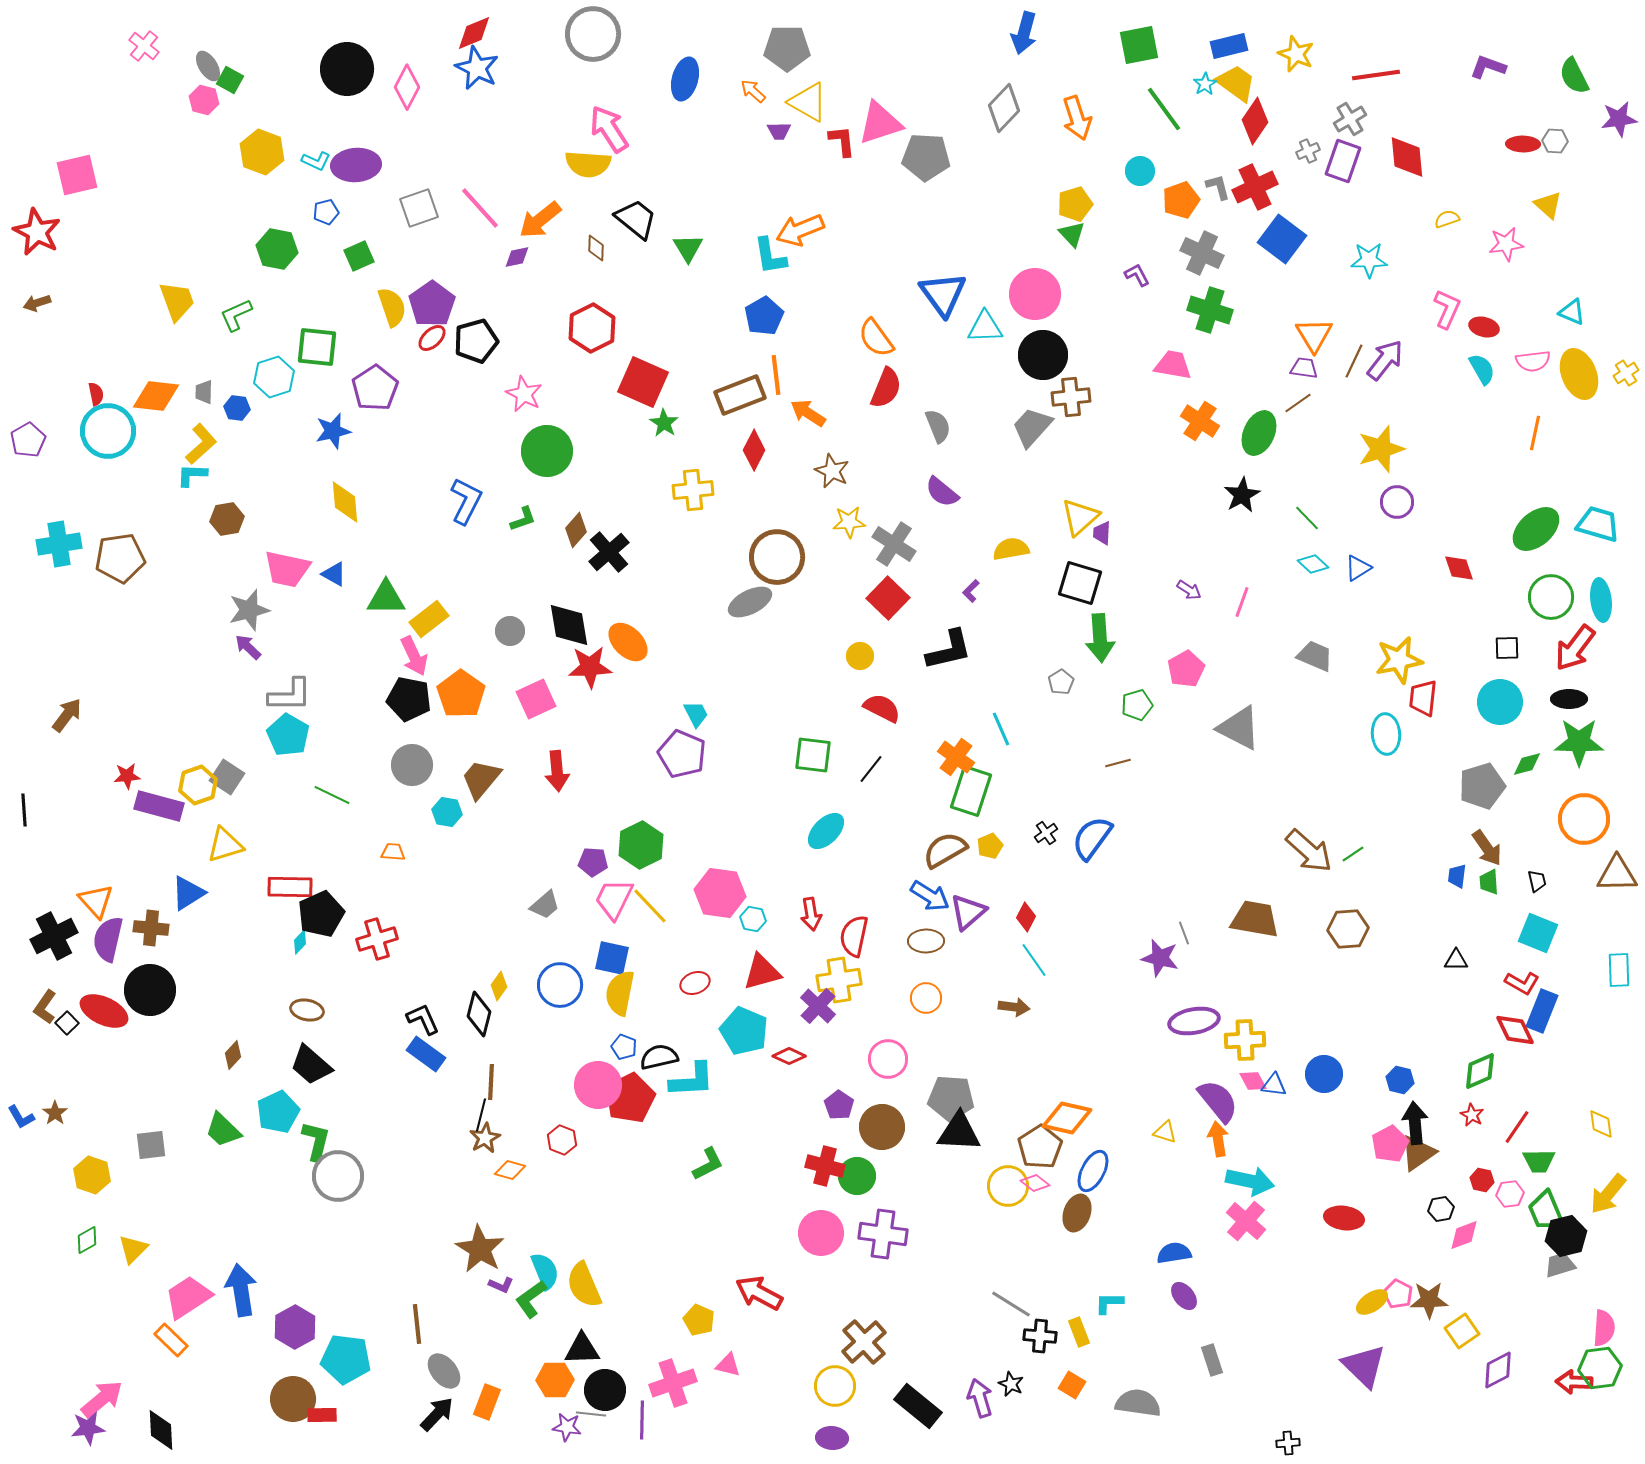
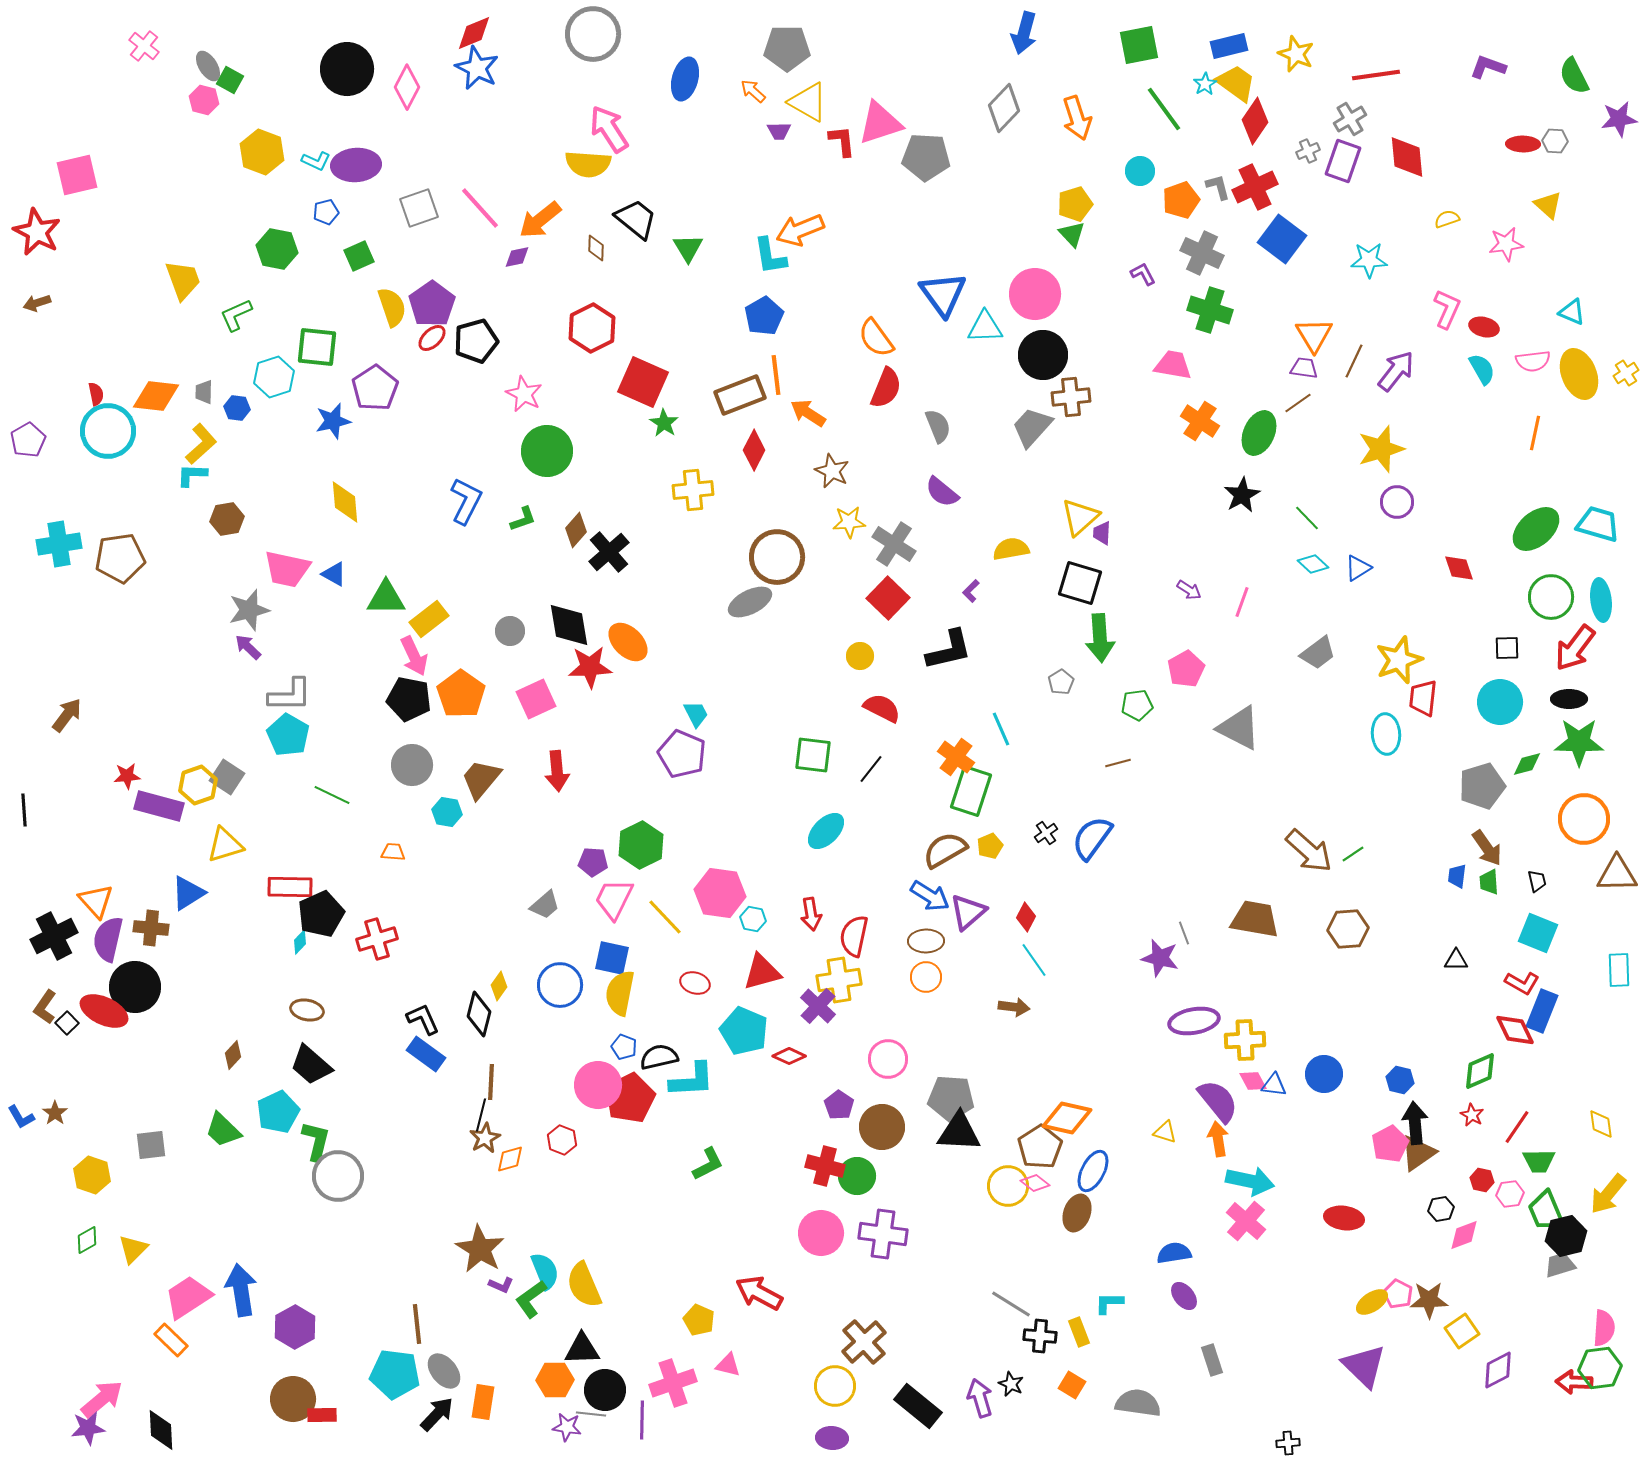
purple L-shape at (1137, 275): moved 6 px right, 1 px up
yellow trapezoid at (177, 301): moved 6 px right, 21 px up
purple arrow at (1385, 360): moved 11 px right, 11 px down
blue star at (333, 431): moved 10 px up
gray trapezoid at (1315, 656): moved 3 px right, 3 px up; rotated 120 degrees clockwise
yellow star at (1399, 660): rotated 9 degrees counterclockwise
green pentagon at (1137, 705): rotated 8 degrees clockwise
yellow line at (650, 906): moved 15 px right, 11 px down
red ellipse at (695, 983): rotated 36 degrees clockwise
black circle at (150, 990): moved 15 px left, 3 px up
orange circle at (926, 998): moved 21 px up
orange diamond at (510, 1170): moved 11 px up; rotated 32 degrees counterclockwise
cyan pentagon at (346, 1359): moved 49 px right, 15 px down
orange rectangle at (487, 1402): moved 4 px left; rotated 12 degrees counterclockwise
